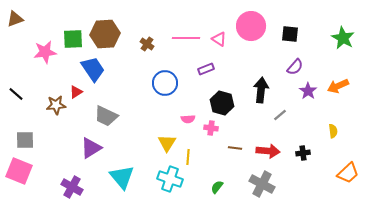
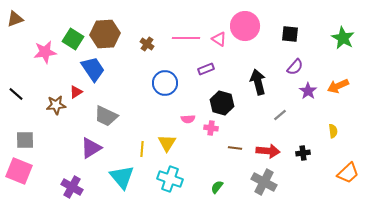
pink circle: moved 6 px left
green square: rotated 35 degrees clockwise
black arrow: moved 3 px left, 8 px up; rotated 20 degrees counterclockwise
yellow line: moved 46 px left, 8 px up
gray cross: moved 2 px right, 2 px up
